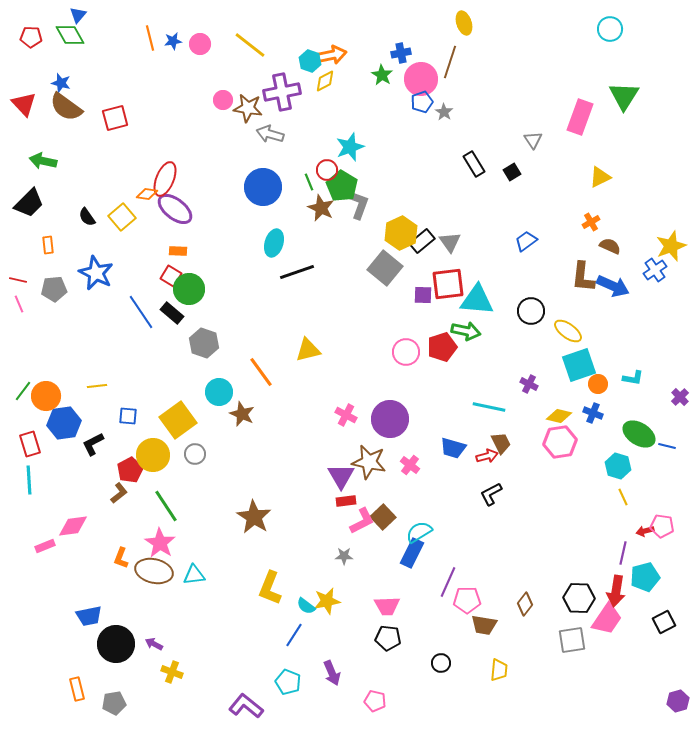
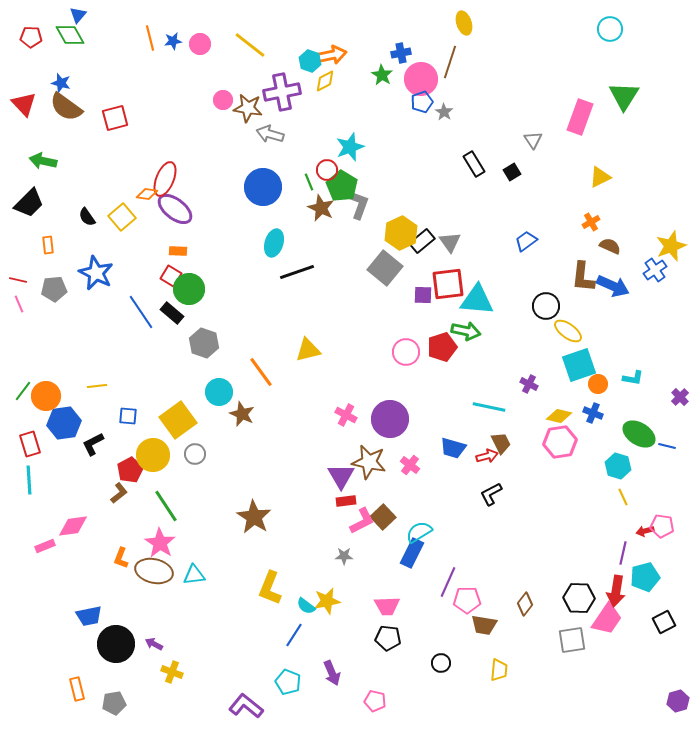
black circle at (531, 311): moved 15 px right, 5 px up
